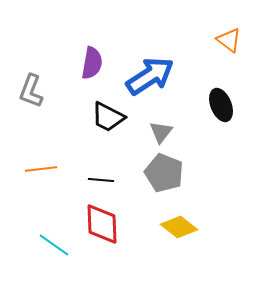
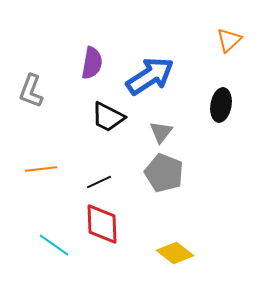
orange triangle: rotated 40 degrees clockwise
black ellipse: rotated 32 degrees clockwise
black line: moved 2 px left, 2 px down; rotated 30 degrees counterclockwise
yellow diamond: moved 4 px left, 26 px down
